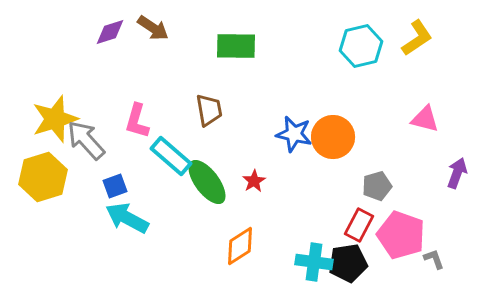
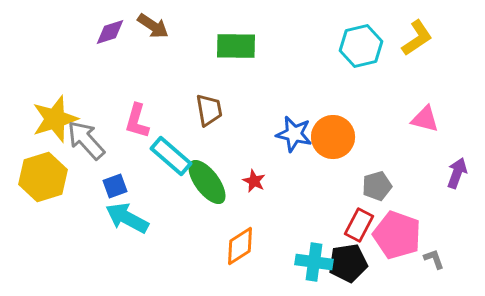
brown arrow: moved 2 px up
red star: rotated 15 degrees counterclockwise
pink pentagon: moved 4 px left
